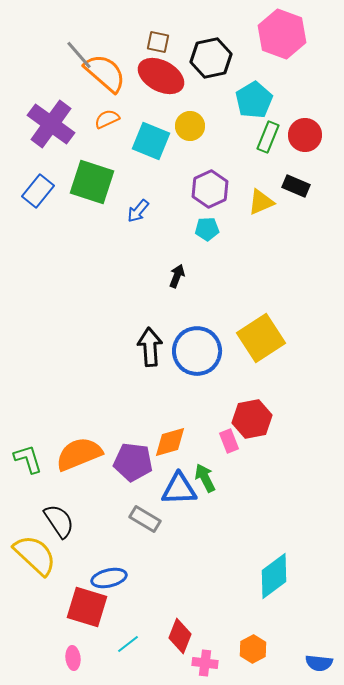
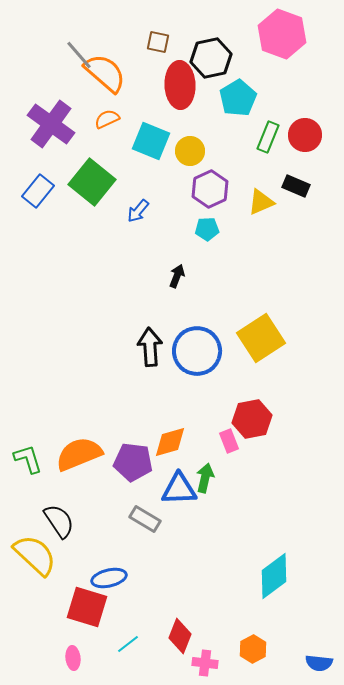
red ellipse at (161, 76): moved 19 px right, 9 px down; rotated 60 degrees clockwise
cyan pentagon at (254, 100): moved 16 px left, 2 px up
yellow circle at (190, 126): moved 25 px down
green square at (92, 182): rotated 21 degrees clockwise
green arrow at (205, 478): rotated 40 degrees clockwise
